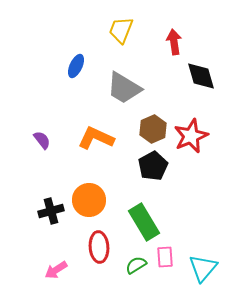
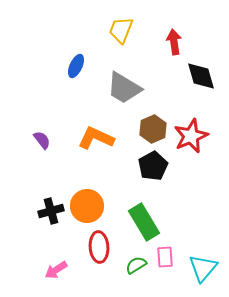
orange circle: moved 2 px left, 6 px down
